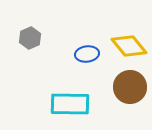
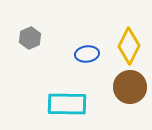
yellow diamond: rotated 66 degrees clockwise
cyan rectangle: moved 3 px left
